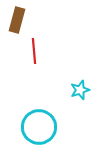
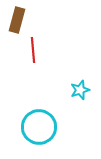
red line: moved 1 px left, 1 px up
